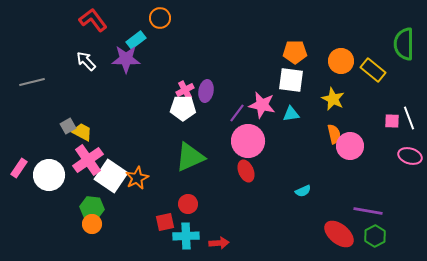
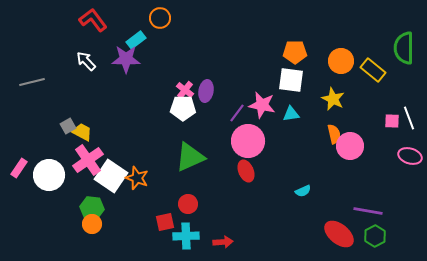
green semicircle at (404, 44): moved 4 px down
pink cross at (185, 90): rotated 24 degrees counterclockwise
orange star at (137, 178): rotated 25 degrees counterclockwise
red arrow at (219, 243): moved 4 px right, 1 px up
